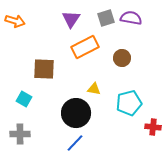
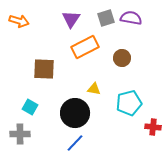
orange arrow: moved 4 px right
cyan square: moved 6 px right, 8 px down
black circle: moved 1 px left
